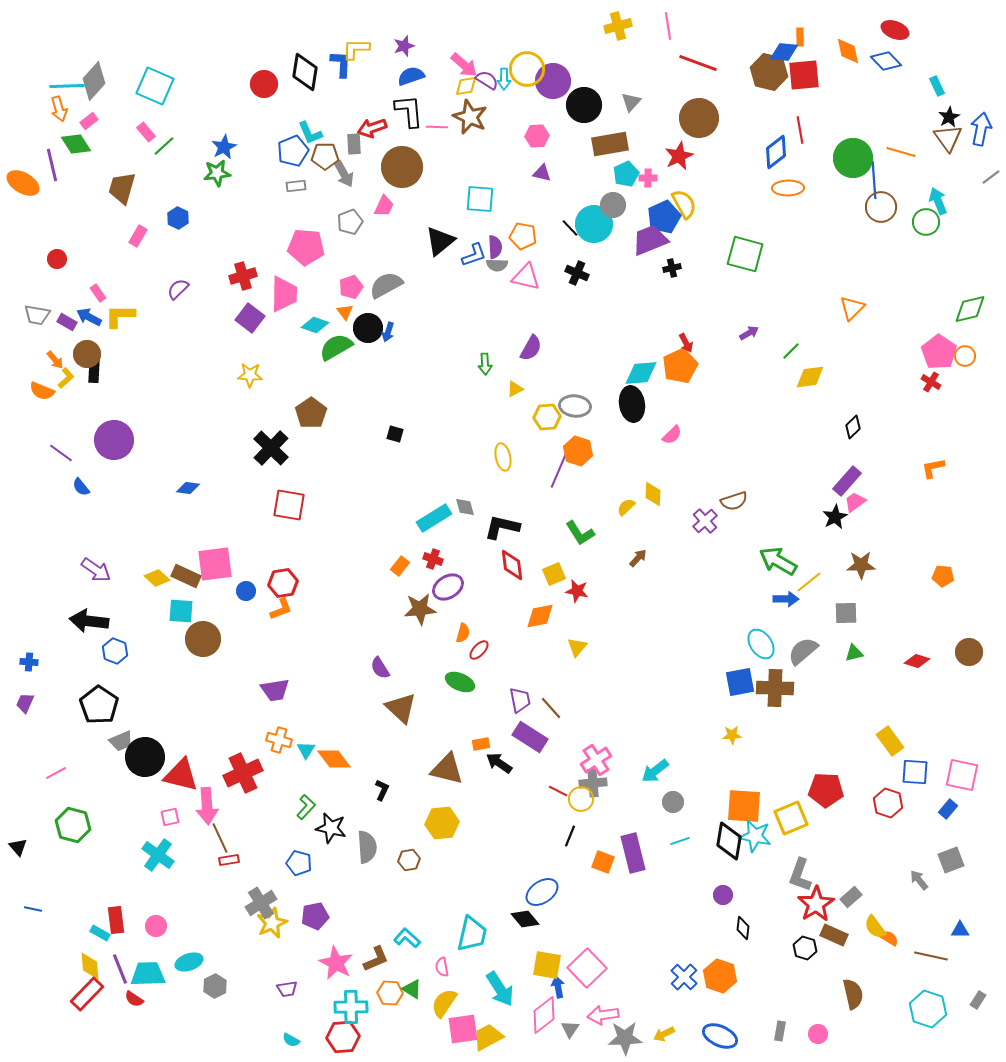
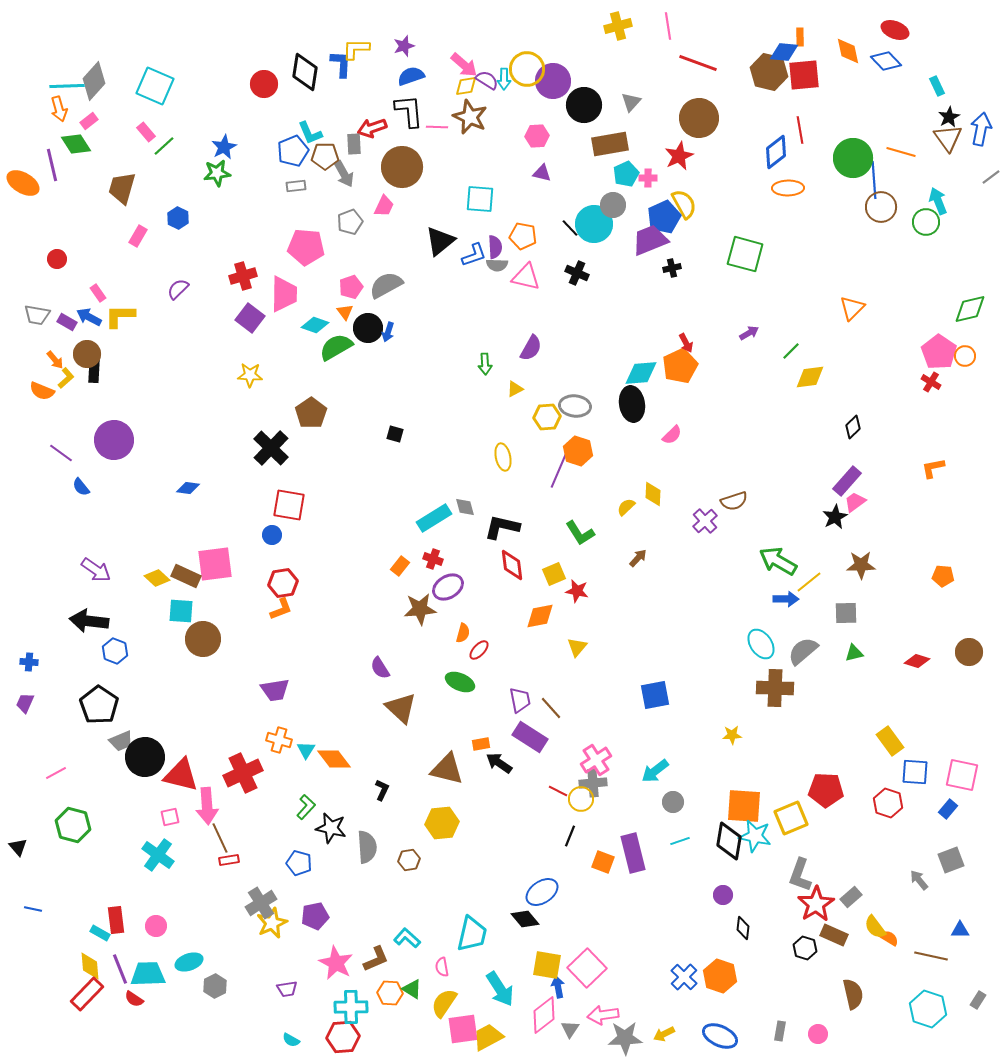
blue circle at (246, 591): moved 26 px right, 56 px up
blue square at (740, 682): moved 85 px left, 13 px down
